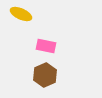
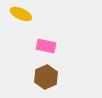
brown hexagon: moved 1 px right, 2 px down
